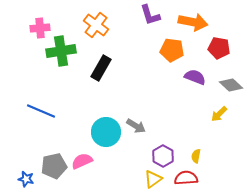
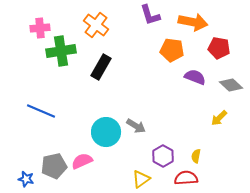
black rectangle: moved 1 px up
yellow arrow: moved 4 px down
yellow triangle: moved 12 px left
